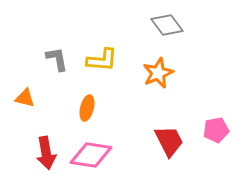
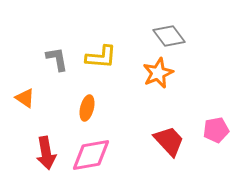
gray diamond: moved 2 px right, 11 px down
yellow L-shape: moved 1 px left, 3 px up
orange triangle: rotated 20 degrees clockwise
red trapezoid: rotated 16 degrees counterclockwise
pink diamond: rotated 18 degrees counterclockwise
